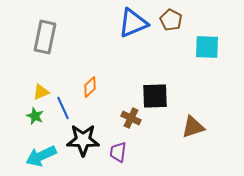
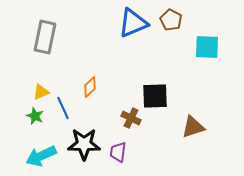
black star: moved 1 px right, 4 px down
